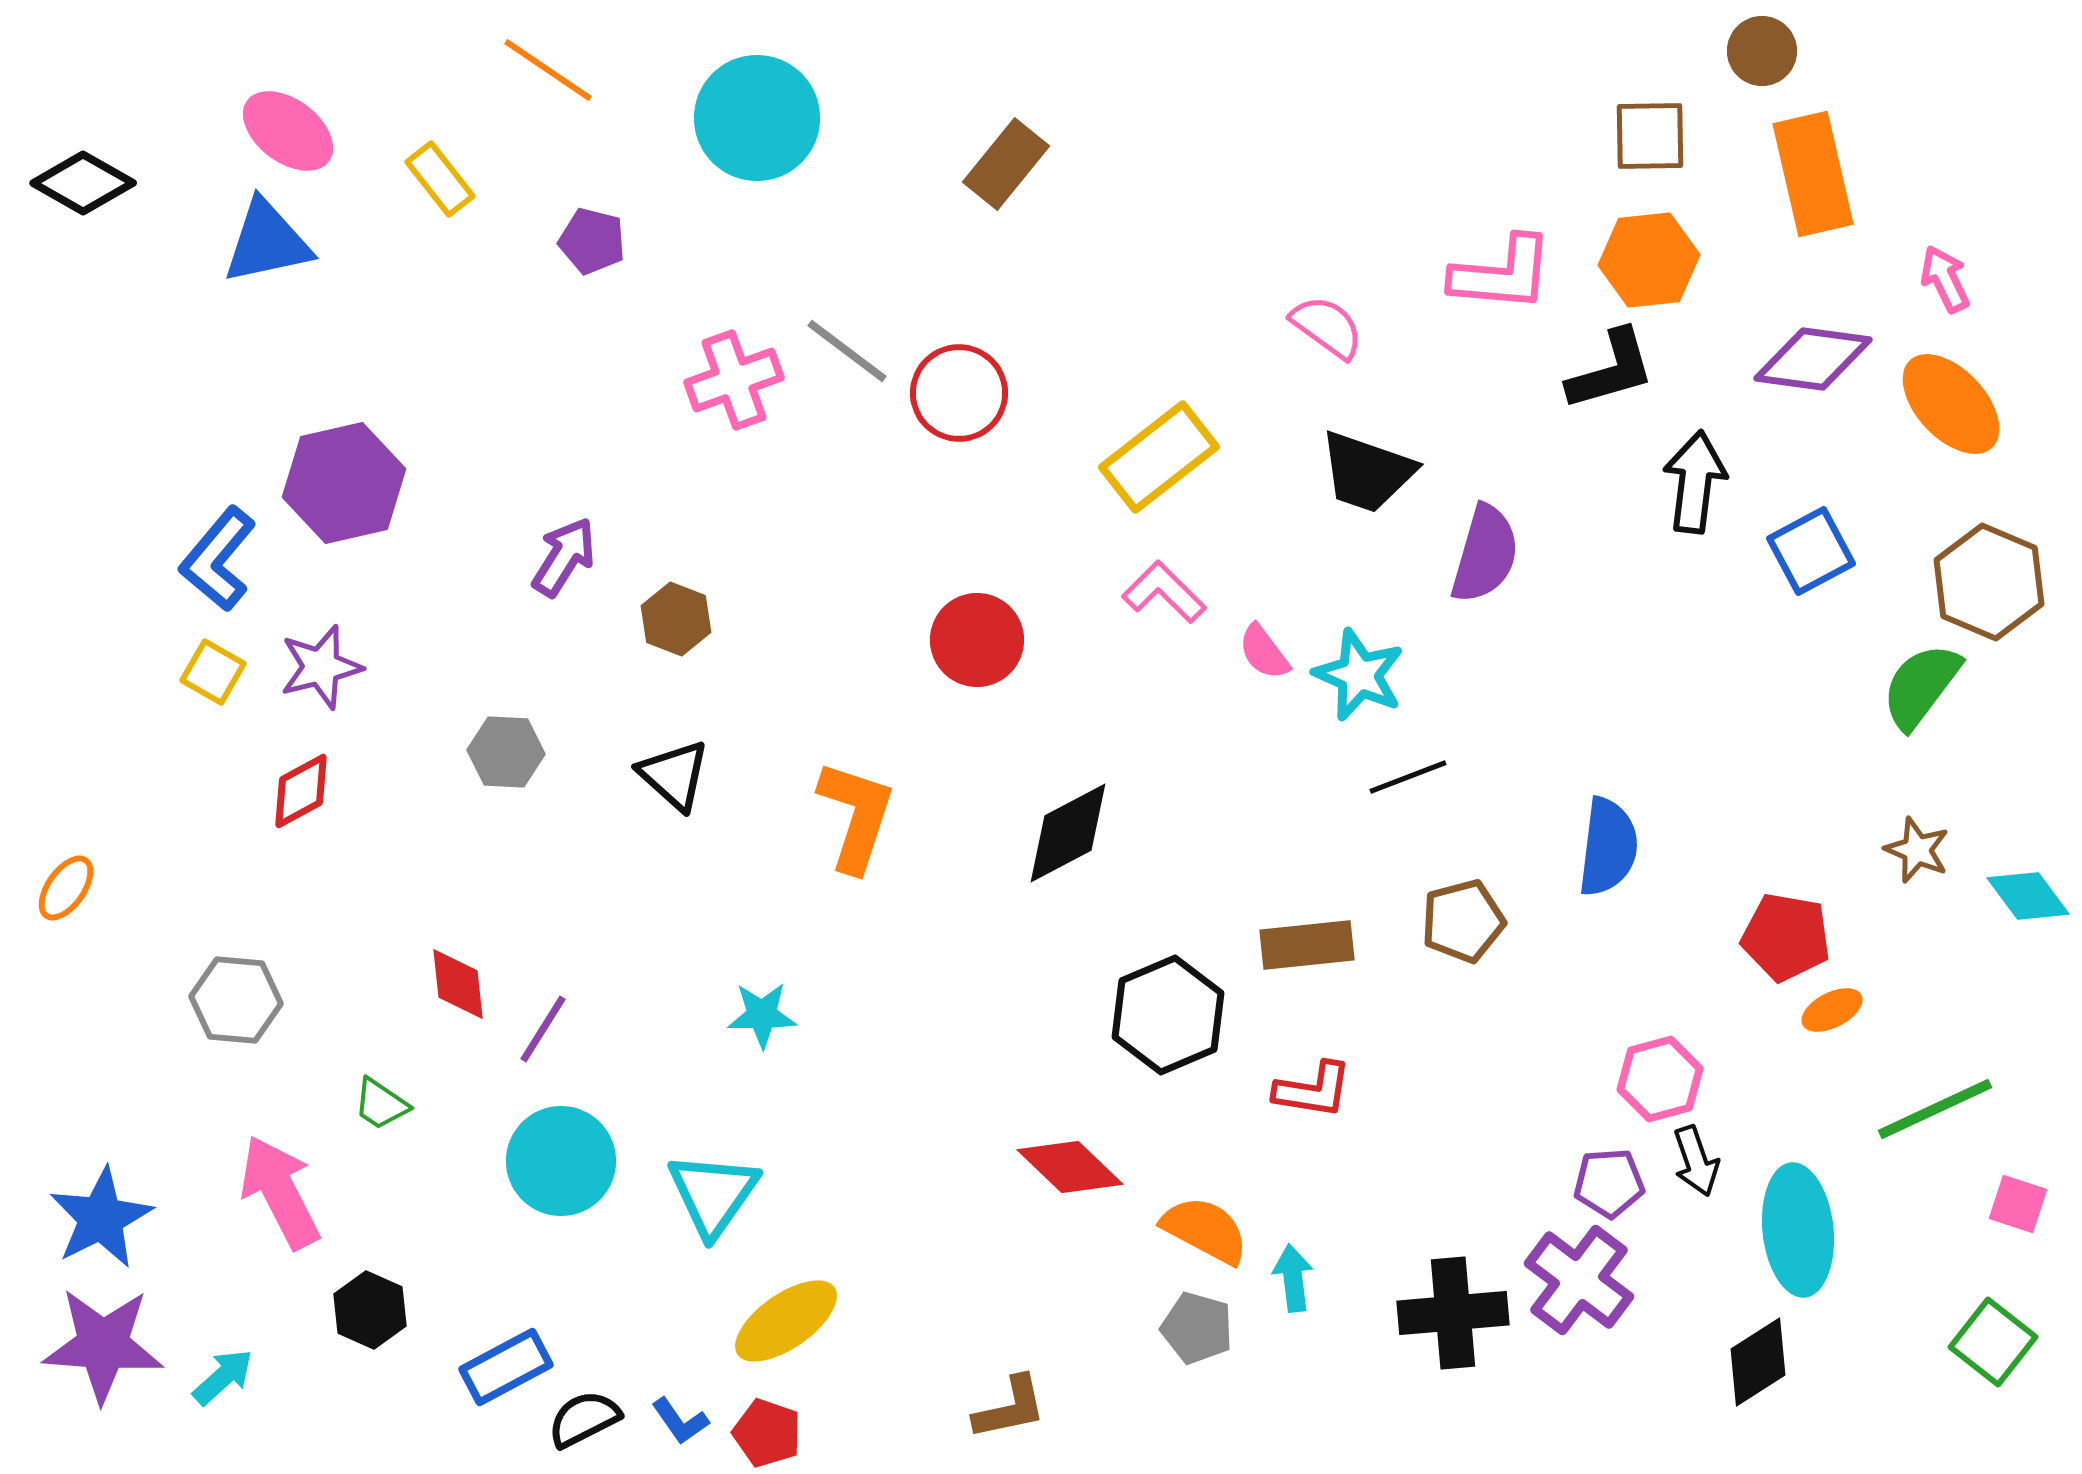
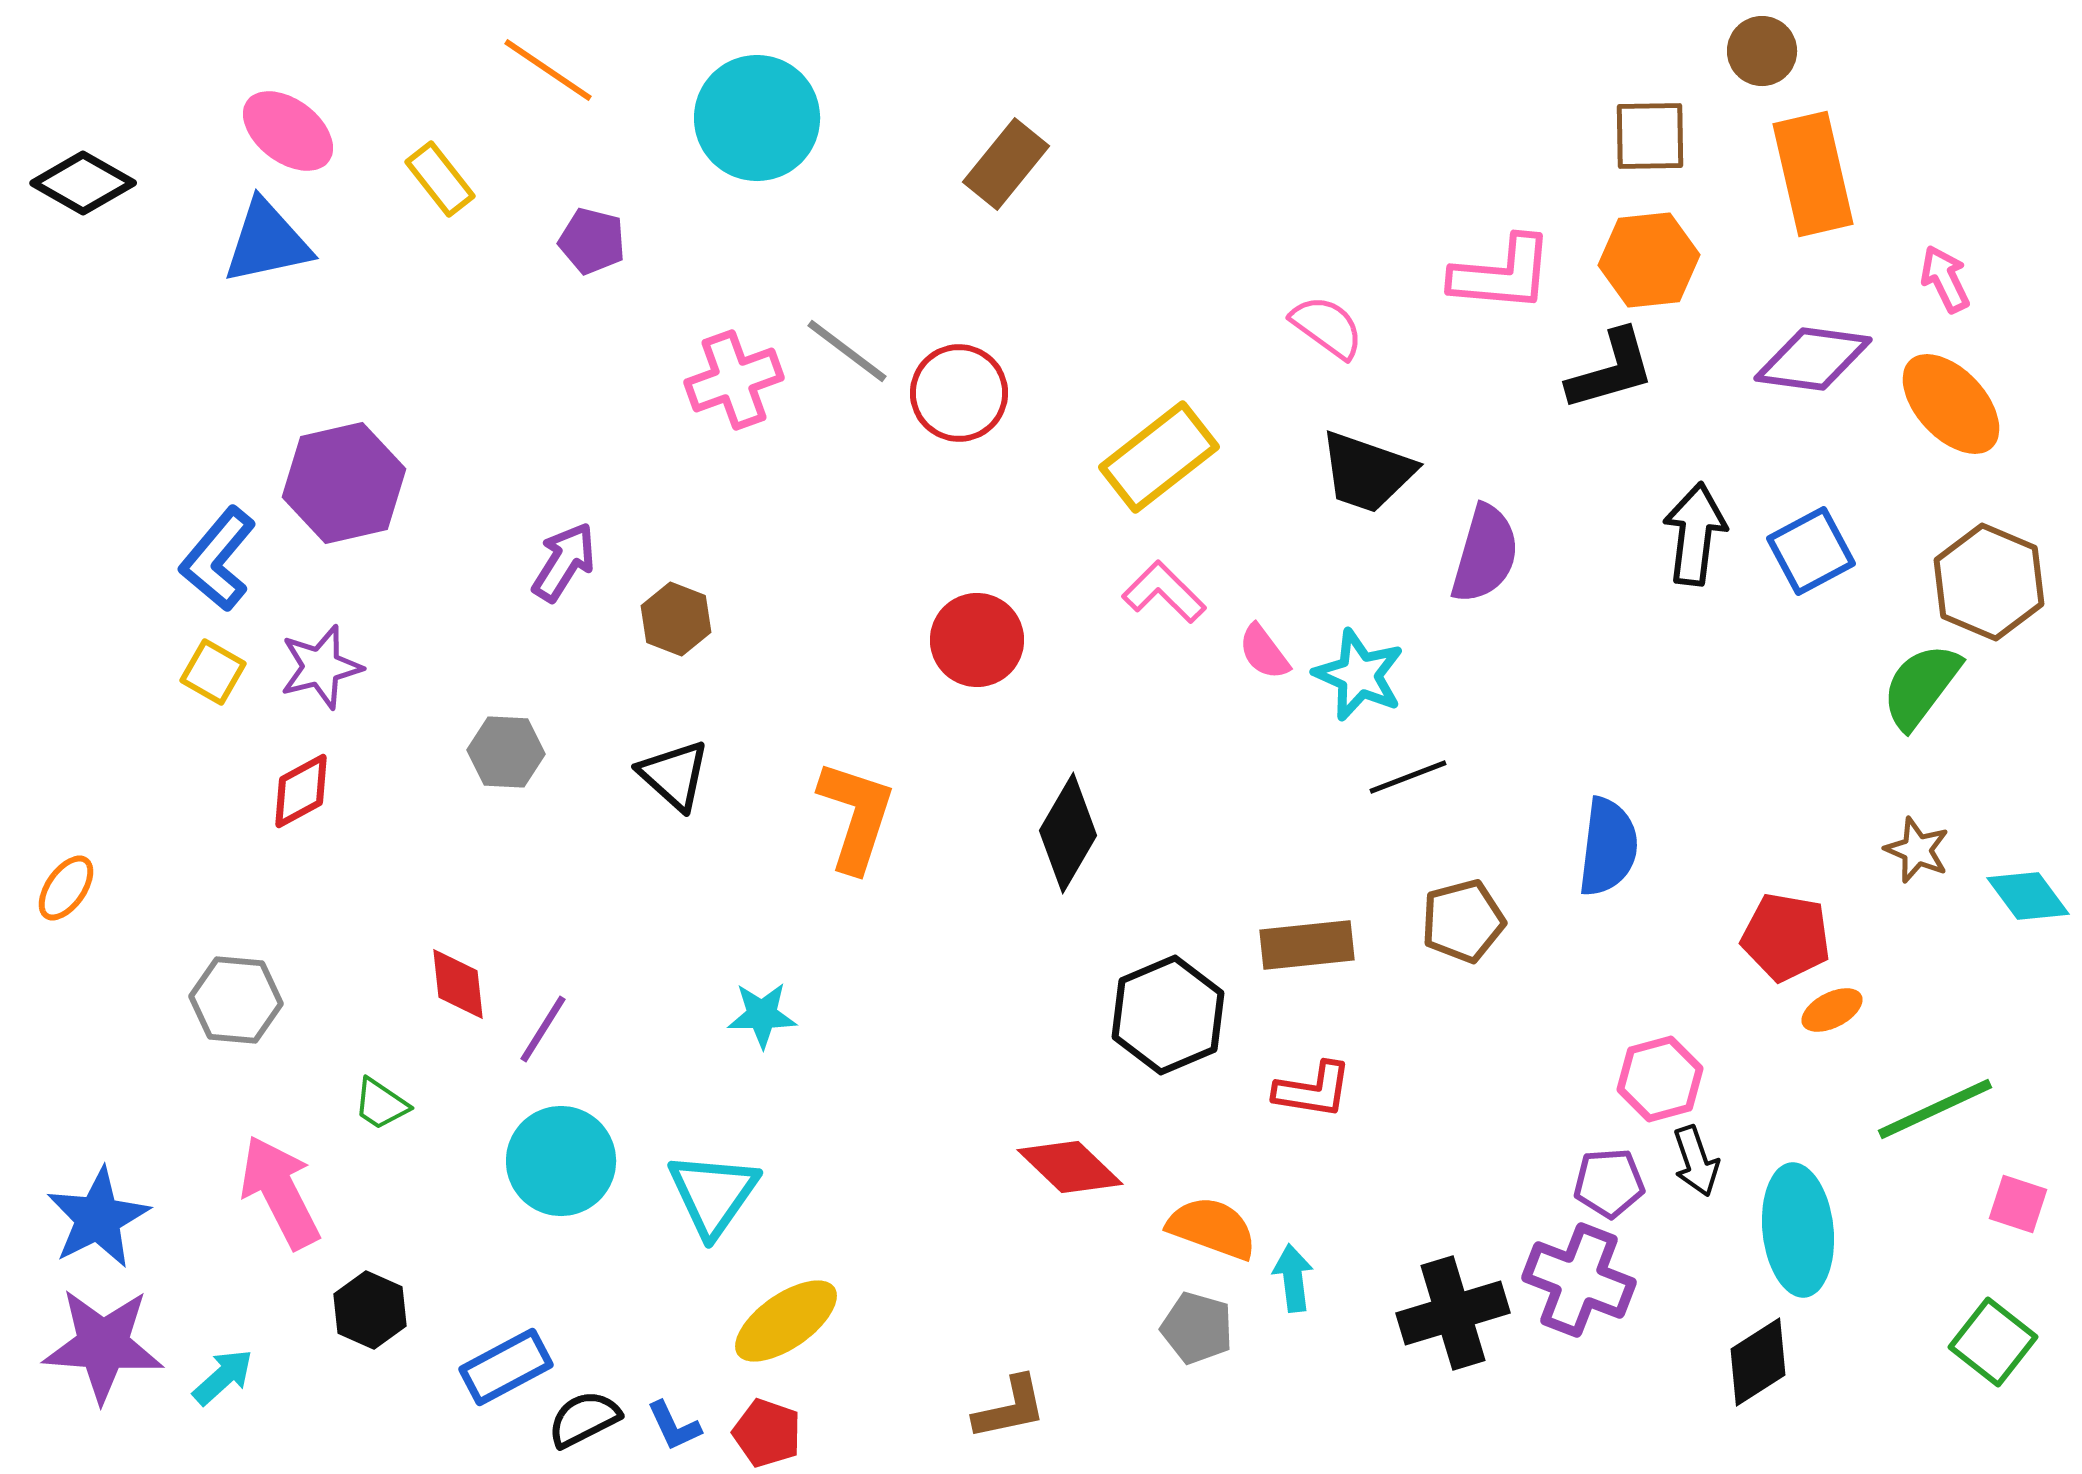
black arrow at (1695, 482): moved 52 px down
purple arrow at (564, 557): moved 5 px down
black diamond at (1068, 833): rotated 32 degrees counterclockwise
blue star at (101, 1218): moved 3 px left
orange semicircle at (1205, 1230): moved 7 px right, 2 px up; rotated 8 degrees counterclockwise
purple cross at (1579, 1280): rotated 16 degrees counterclockwise
black cross at (1453, 1313): rotated 12 degrees counterclockwise
blue L-shape at (680, 1421): moved 6 px left, 5 px down; rotated 10 degrees clockwise
